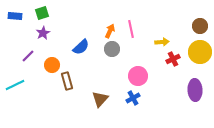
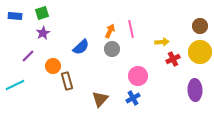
orange circle: moved 1 px right, 1 px down
